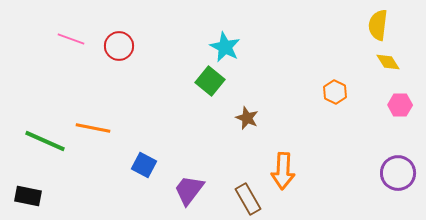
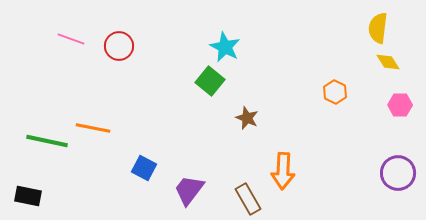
yellow semicircle: moved 3 px down
green line: moved 2 px right; rotated 12 degrees counterclockwise
blue square: moved 3 px down
